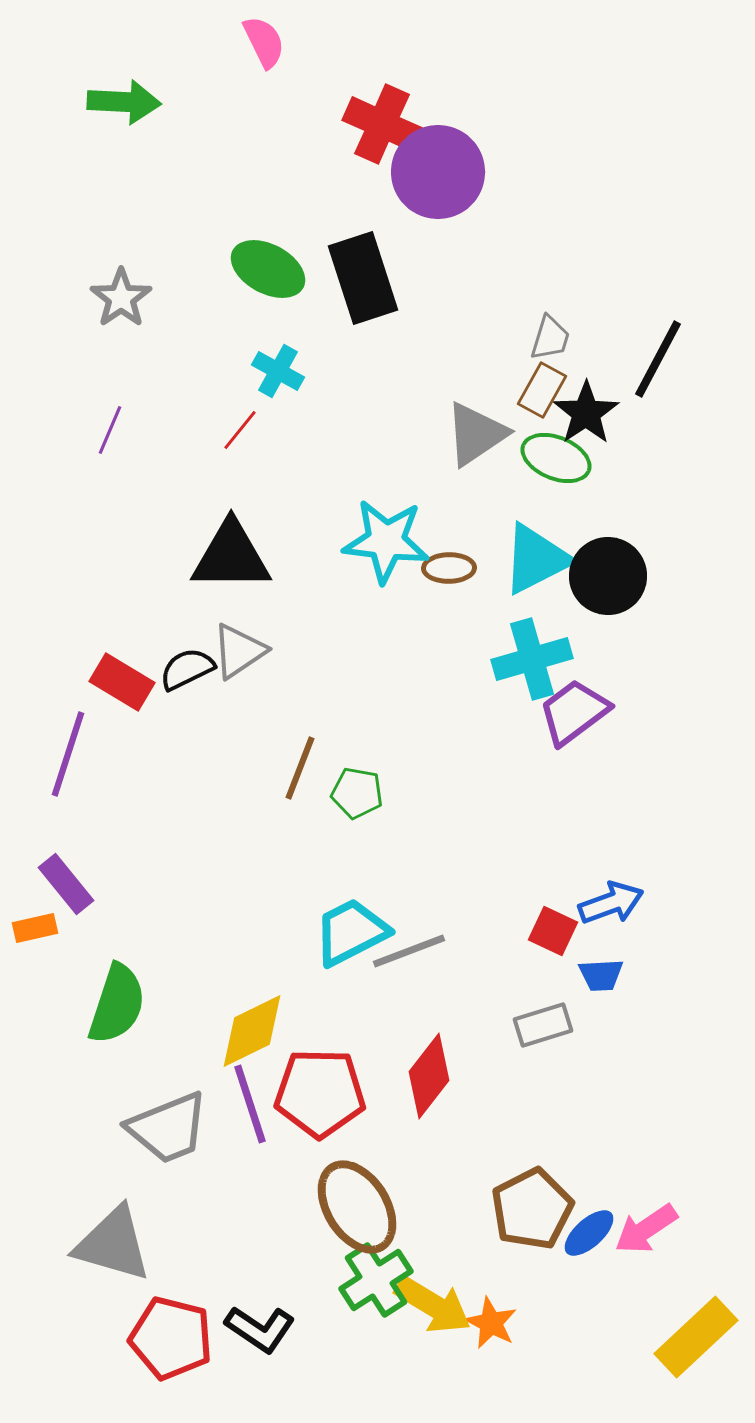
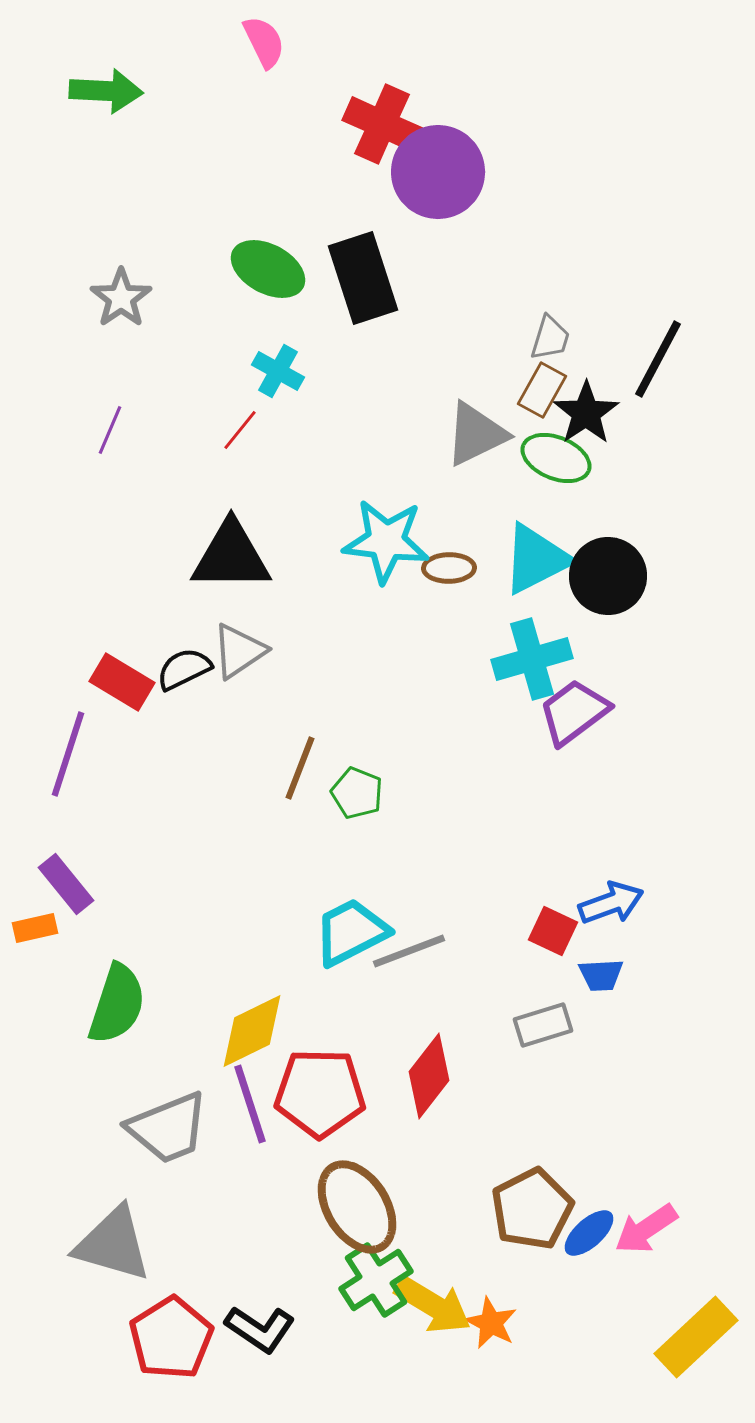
green arrow at (124, 102): moved 18 px left, 11 px up
gray triangle at (476, 434): rotated 8 degrees clockwise
black semicircle at (187, 669): moved 3 px left
green pentagon at (357, 793): rotated 12 degrees clockwise
red pentagon at (171, 1338): rotated 26 degrees clockwise
